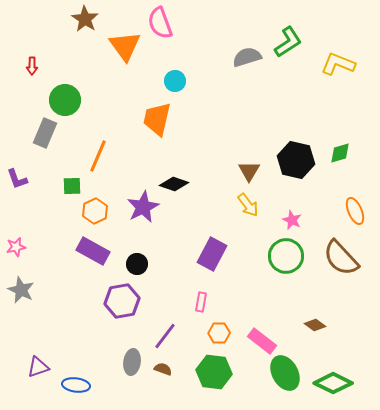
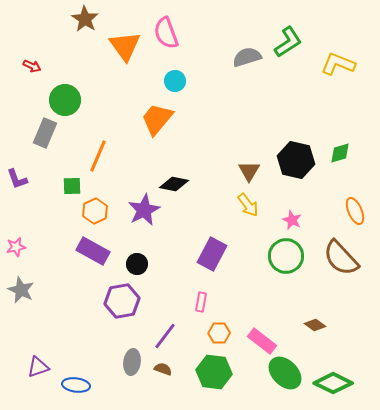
pink semicircle at (160, 23): moved 6 px right, 10 px down
red arrow at (32, 66): rotated 66 degrees counterclockwise
orange trapezoid at (157, 119): rotated 27 degrees clockwise
black diamond at (174, 184): rotated 8 degrees counterclockwise
purple star at (143, 207): moved 1 px right, 3 px down
green ellipse at (285, 373): rotated 16 degrees counterclockwise
